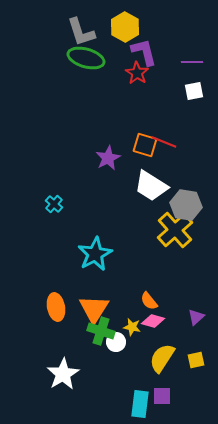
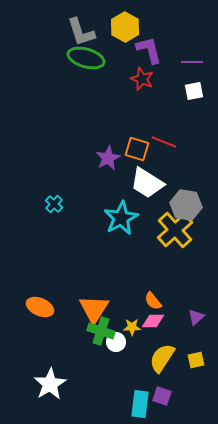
purple L-shape: moved 5 px right, 2 px up
red star: moved 5 px right, 6 px down; rotated 10 degrees counterclockwise
orange square: moved 8 px left, 4 px down
white trapezoid: moved 4 px left, 3 px up
cyan star: moved 26 px right, 36 px up
orange semicircle: moved 4 px right
orange ellipse: moved 16 px left; rotated 56 degrees counterclockwise
pink diamond: rotated 15 degrees counterclockwise
yellow star: rotated 12 degrees counterclockwise
white star: moved 13 px left, 10 px down
purple square: rotated 18 degrees clockwise
